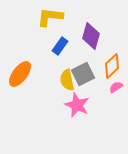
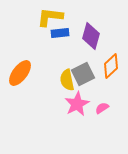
blue rectangle: moved 13 px up; rotated 48 degrees clockwise
orange diamond: moved 1 px left
orange ellipse: moved 1 px up
pink semicircle: moved 14 px left, 21 px down
pink star: moved 1 px up; rotated 20 degrees clockwise
